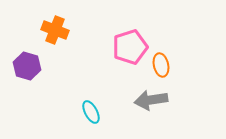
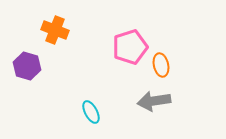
gray arrow: moved 3 px right, 1 px down
